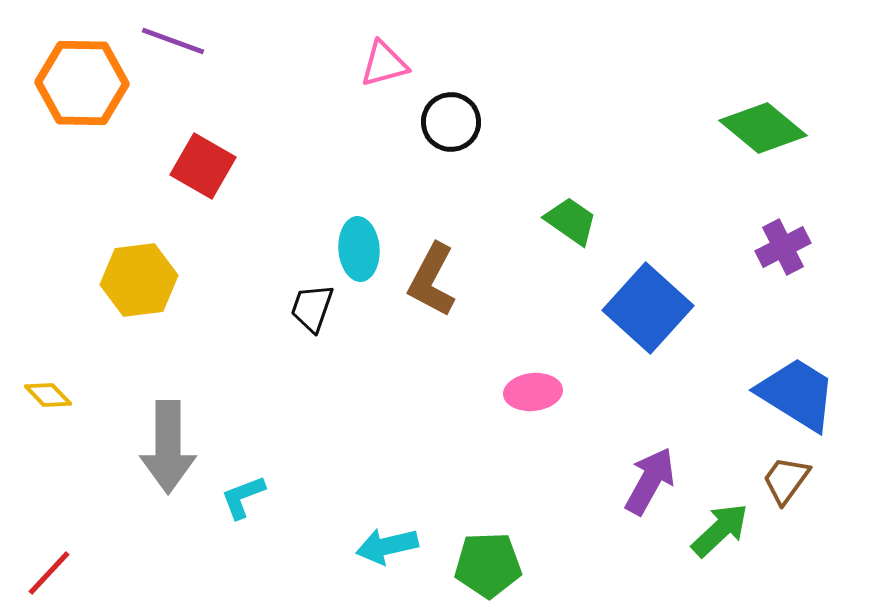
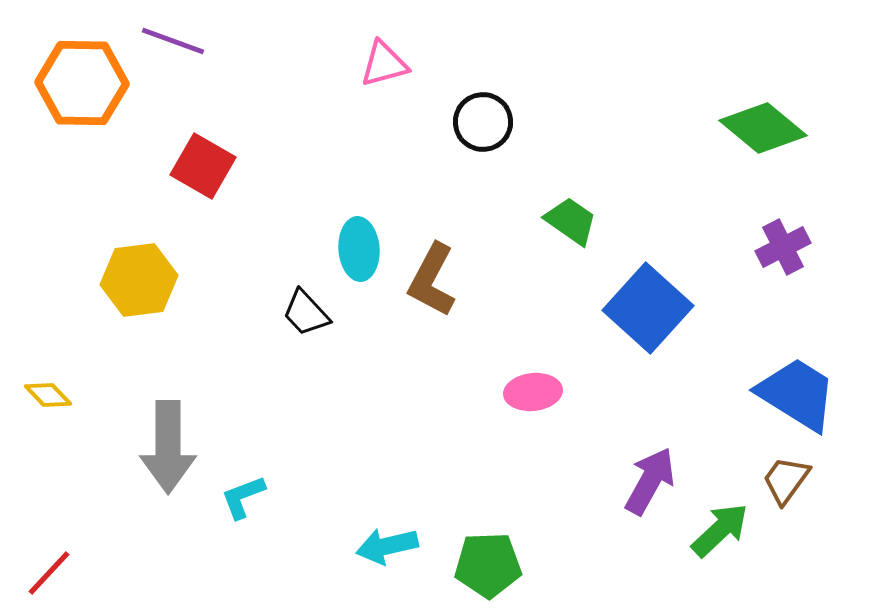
black circle: moved 32 px right
black trapezoid: moved 6 px left, 5 px down; rotated 62 degrees counterclockwise
